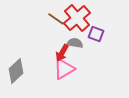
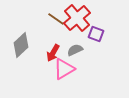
gray semicircle: moved 7 px down; rotated 35 degrees counterclockwise
red arrow: moved 9 px left
gray diamond: moved 5 px right, 26 px up
